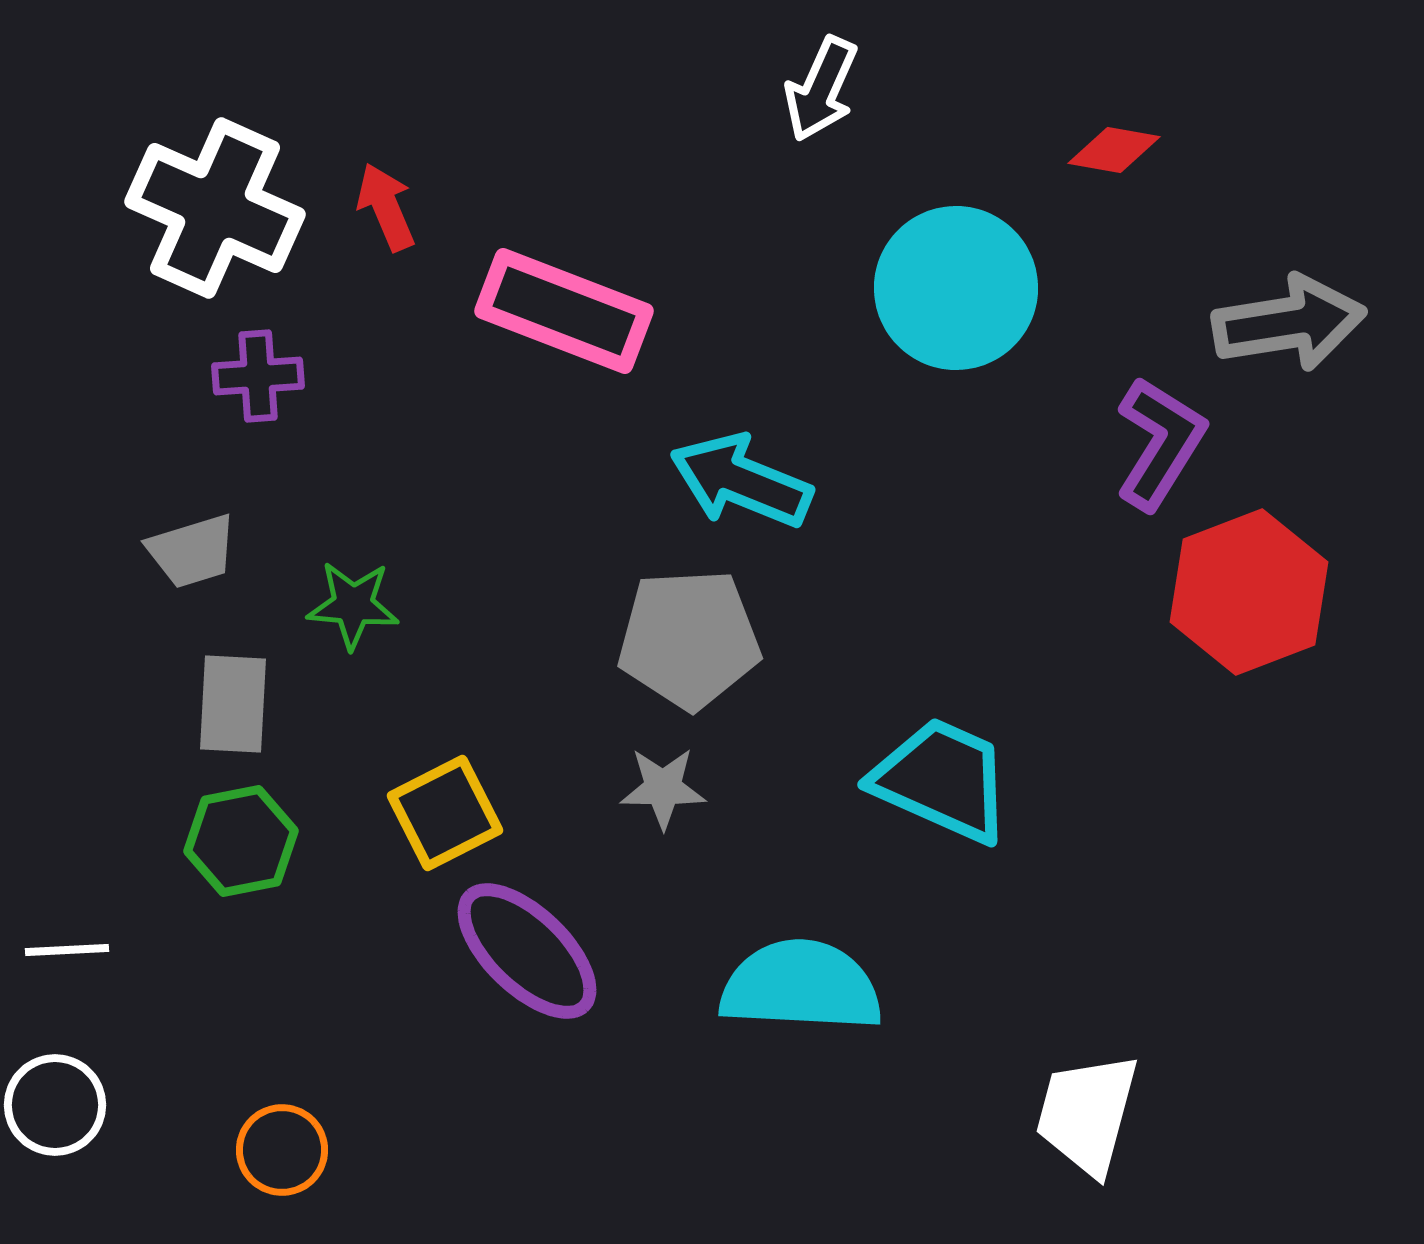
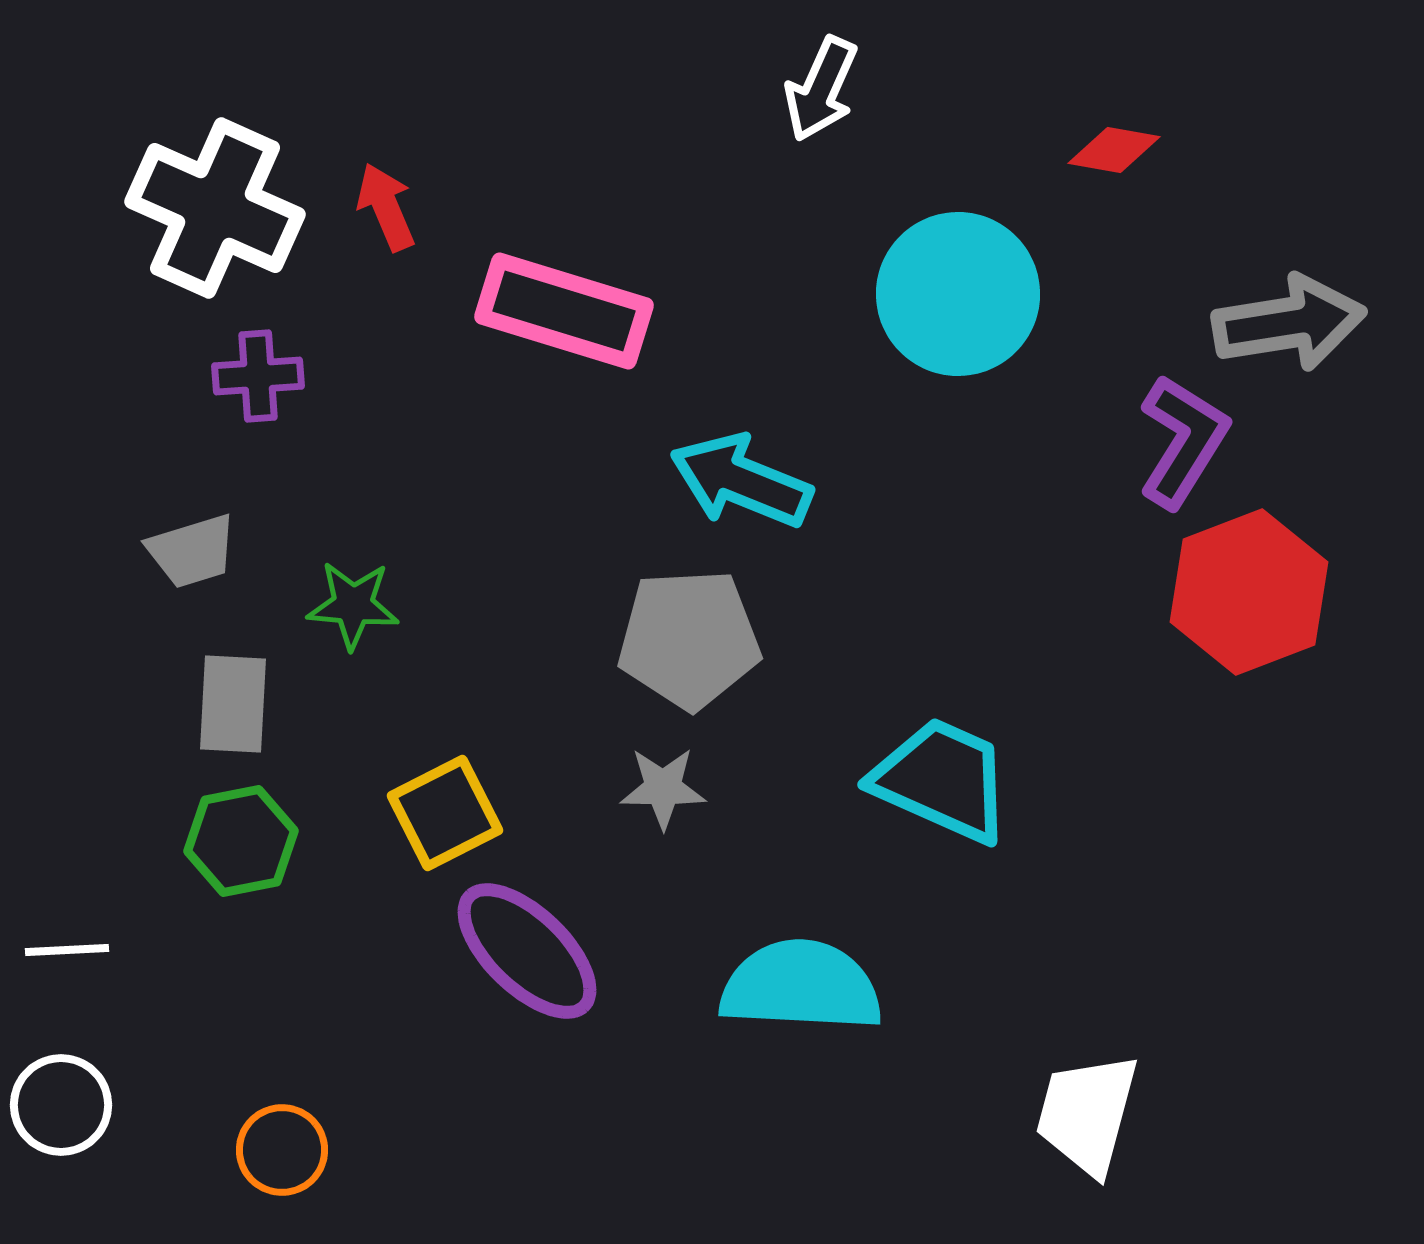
cyan circle: moved 2 px right, 6 px down
pink rectangle: rotated 4 degrees counterclockwise
purple L-shape: moved 23 px right, 2 px up
white circle: moved 6 px right
